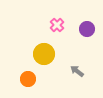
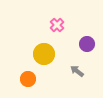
purple circle: moved 15 px down
